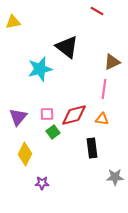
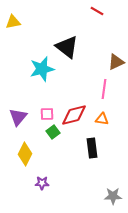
brown triangle: moved 4 px right
cyan star: moved 2 px right
gray star: moved 2 px left, 19 px down
